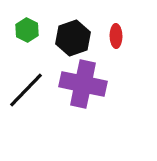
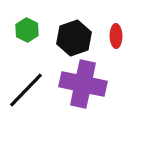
black hexagon: moved 1 px right
